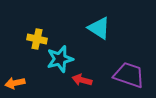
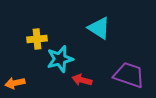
yellow cross: rotated 18 degrees counterclockwise
